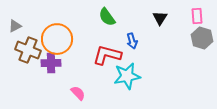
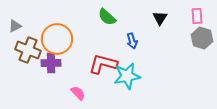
green semicircle: rotated 12 degrees counterclockwise
red L-shape: moved 4 px left, 9 px down
